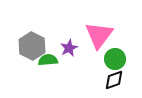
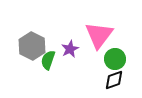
purple star: moved 1 px right, 1 px down
green semicircle: rotated 66 degrees counterclockwise
